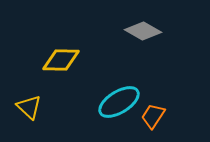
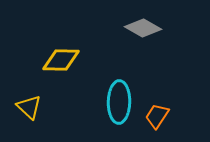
gray diamond: moved 3 px up
cyan ellipse: rotated 57 degrees counterclockwise
orange trapezoid: moved 4 px right
